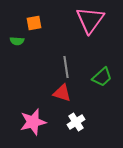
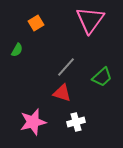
orange square: moved 2 px right; rotated 21 degrees counterclockwise
green semicircle: moved 9 px down; rotated 64 degrees counterclockwise
gray line: rotated 50 degrees clockwise
white cross: rotated 18 degrees clockwise
